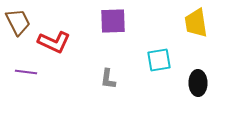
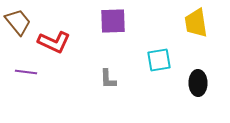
brown trapezoid: rotated 12 degrees counterclockwise
gray L-shape: rotated 10 degrees counterclockwise
